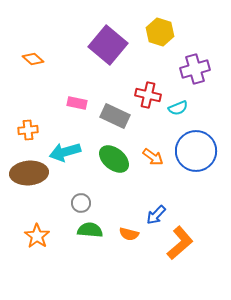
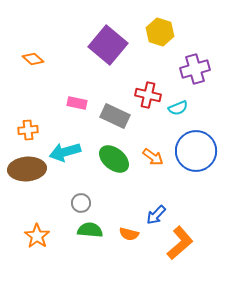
brown ellipse: moved 2 px left, 4 px up
